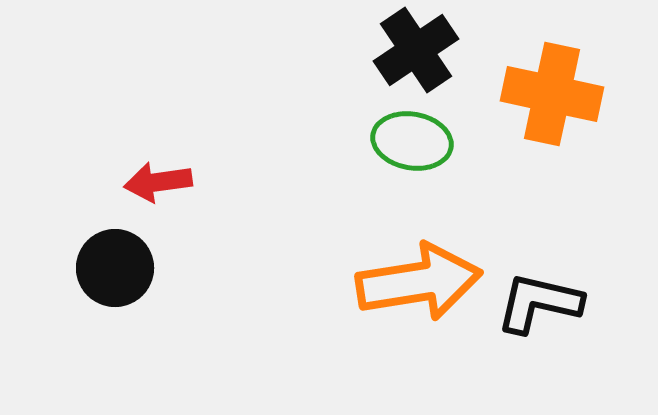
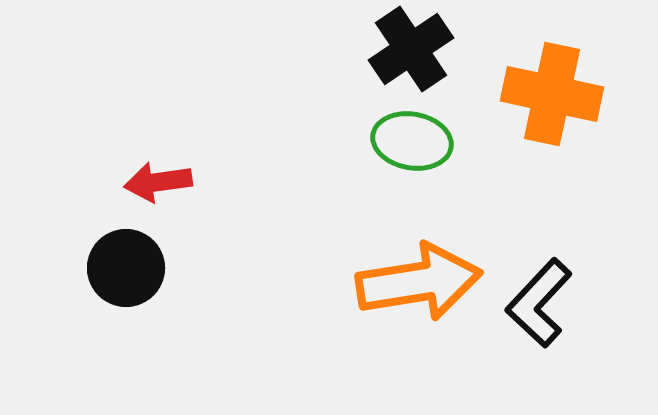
black cross: moved 5 px left, 1 px up
black circle: moved 11 px right
black L-shape: rotated 60 degrees counterclockwise
